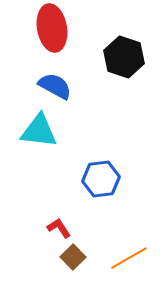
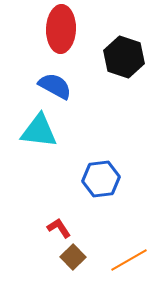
red ellipse: moved 9 px right, 1 px down; rotated 12 degrees clockwise
orange line: moved 2 px down
